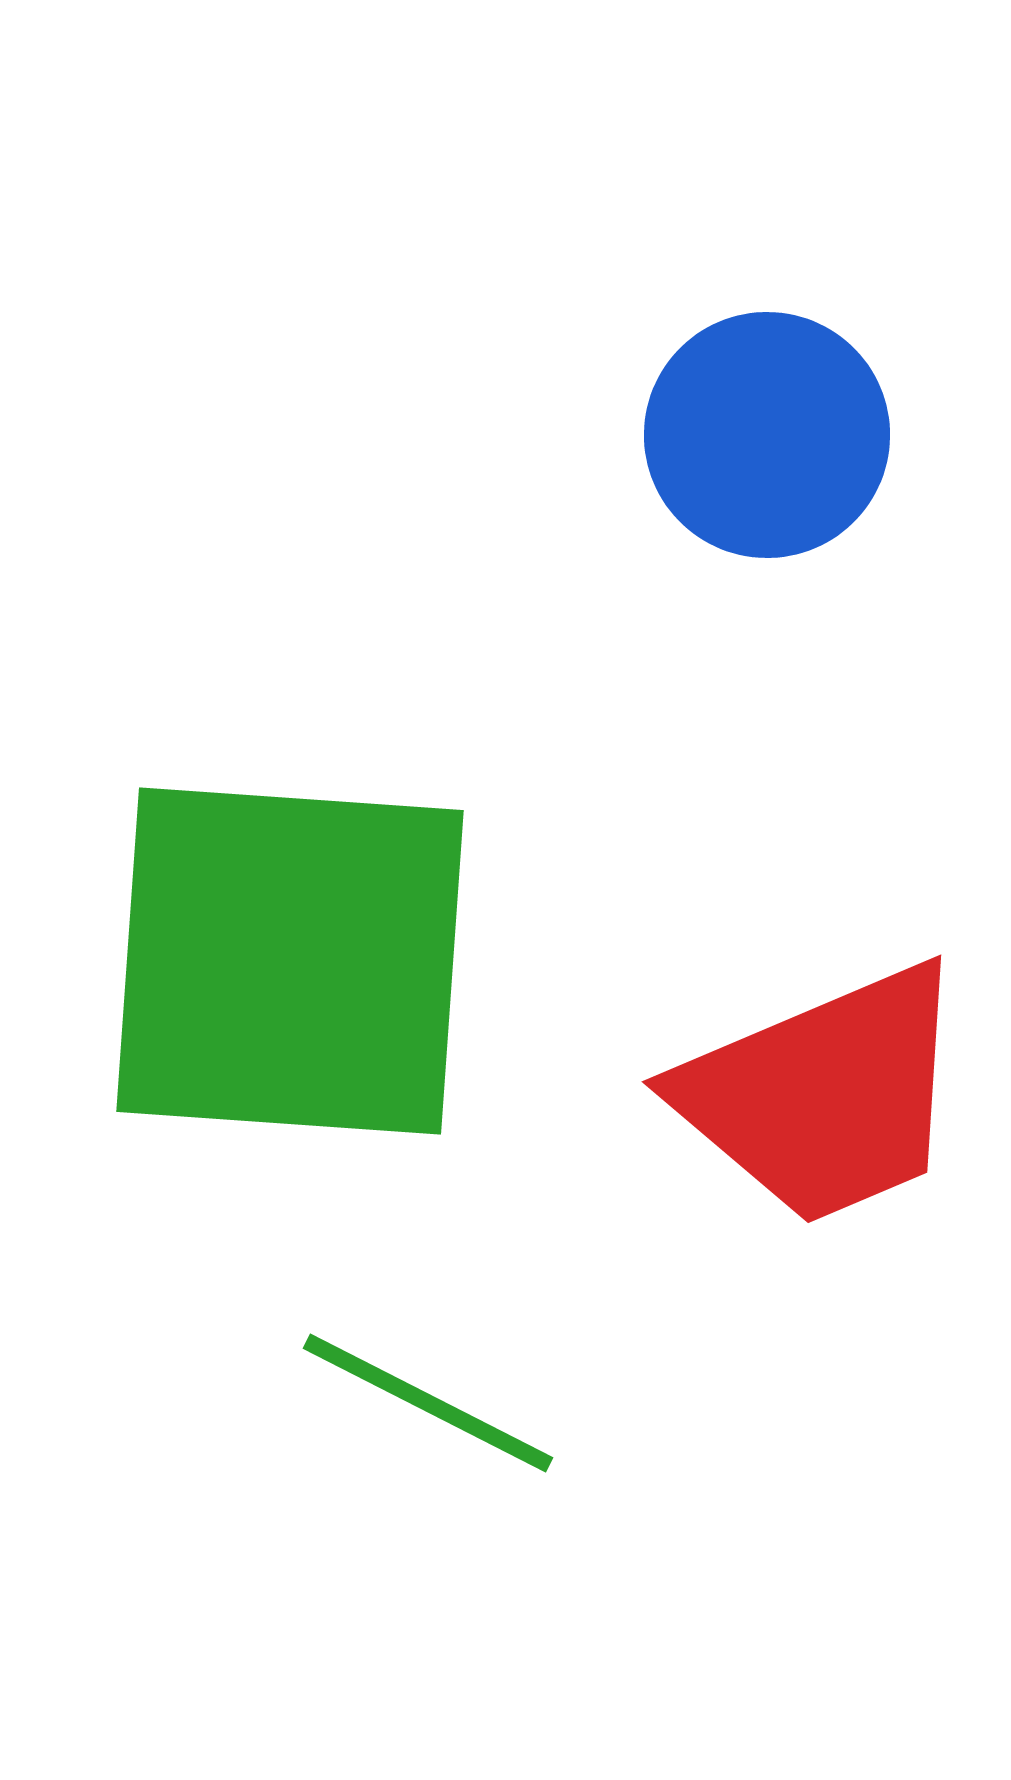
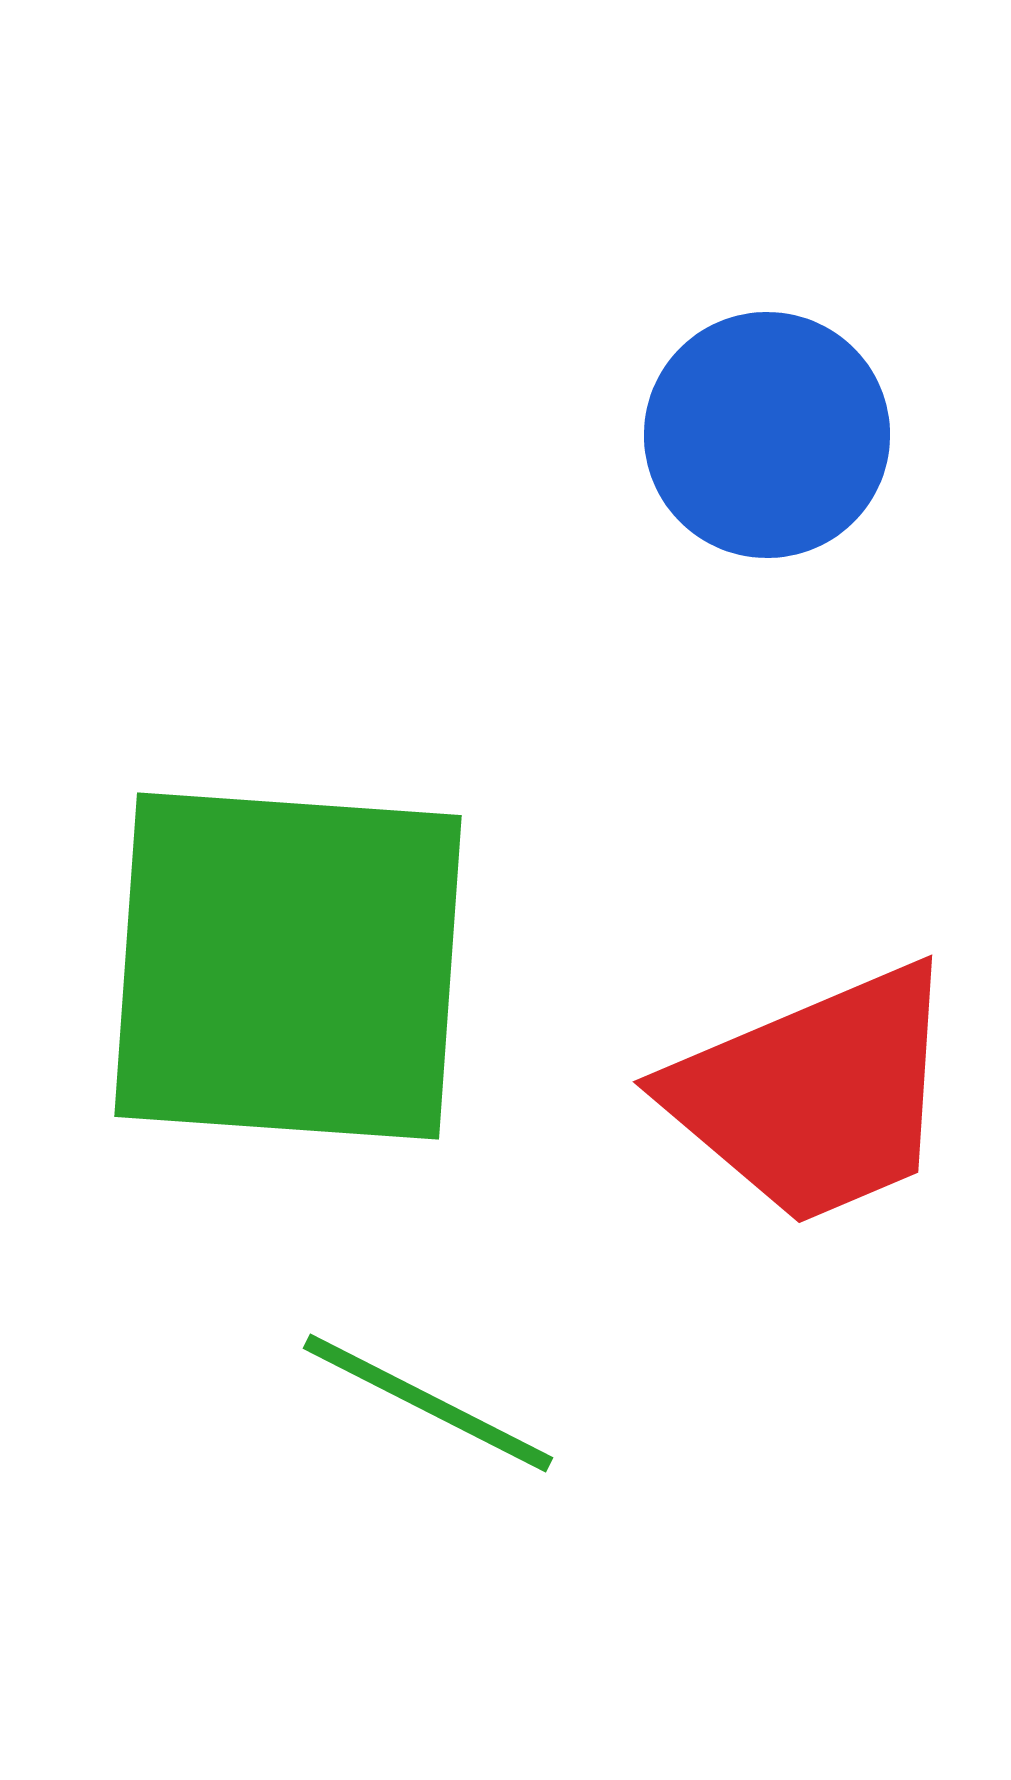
green square: moved 2 px left, 5 px down
red trapezoid: moved 9 px left
